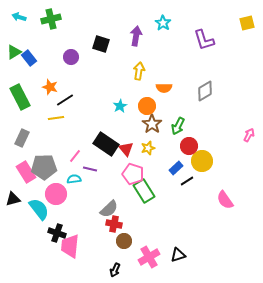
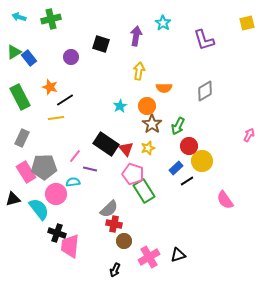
cyan semicircle at (74, 179): moved 1 px left, 3 px down
